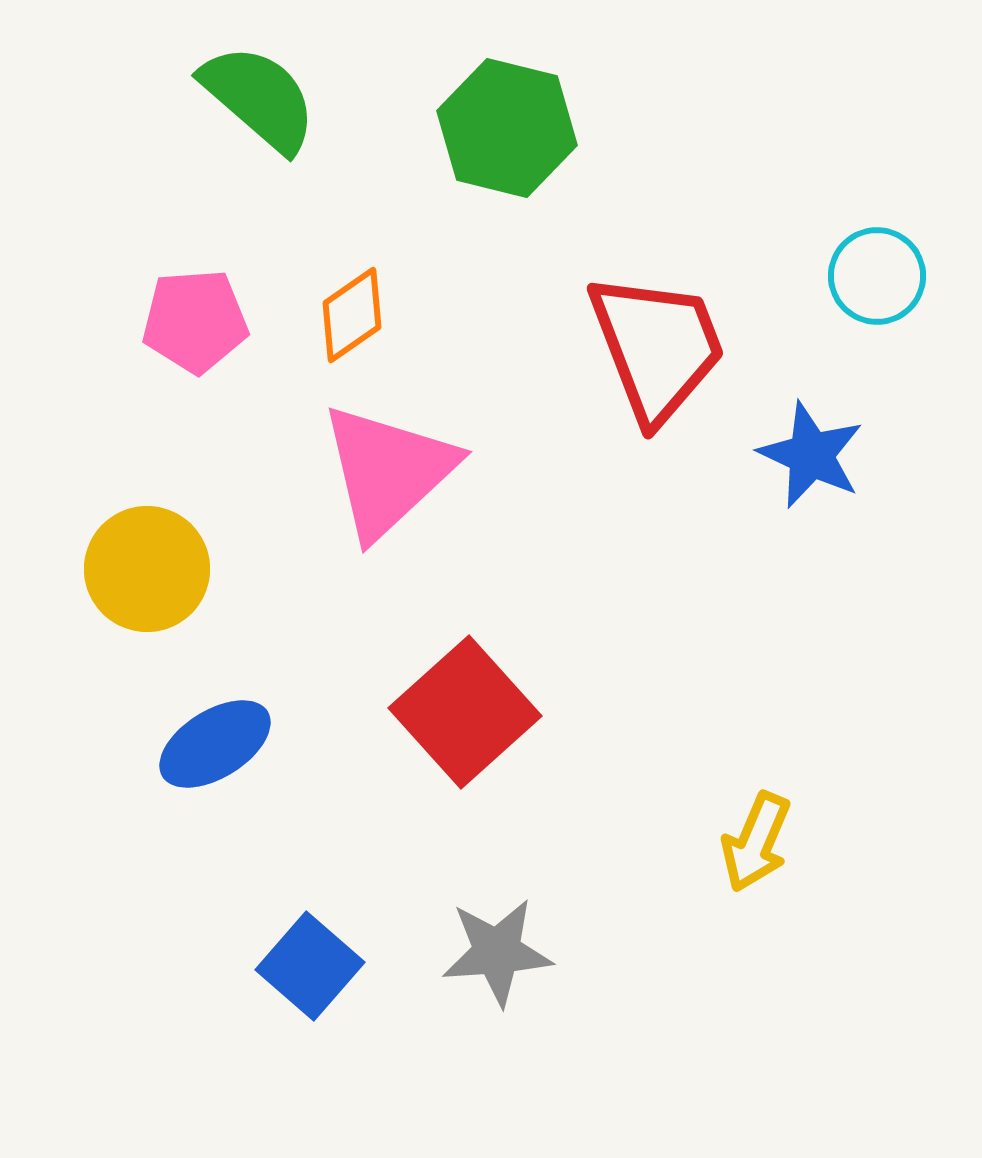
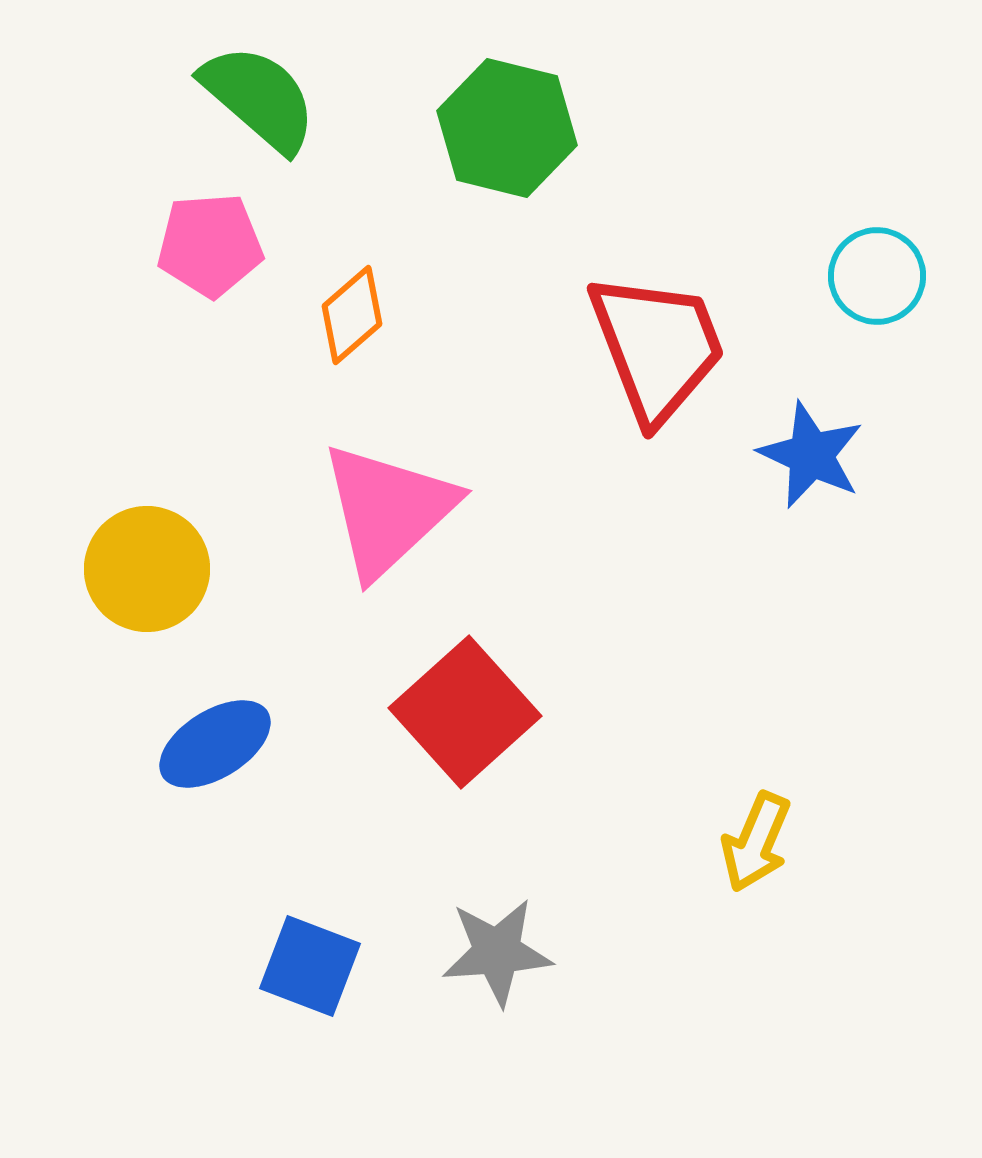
orange diamond: rotated 6 degrees counterclockwise
pink pentagon: moved 15 px right, 76 px up
pink triangle: moved 39 px down
blue square: rotated 20 degrees counterclockwise
